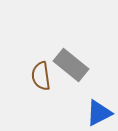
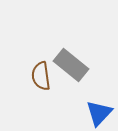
blue triangle: rotated 20 degrees counterclockwise
